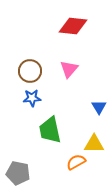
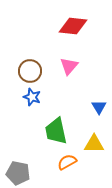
pink triangle: moved 3 px up
blue star: moved 1 px up; rotated 24 degrees clockwise
green trapezoid: moved 6 px right, 1 px down
orange semicircle: moved 9 px left
